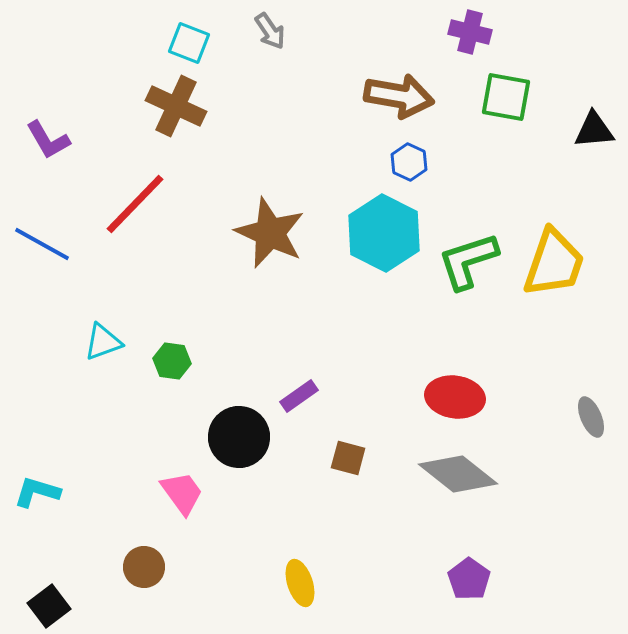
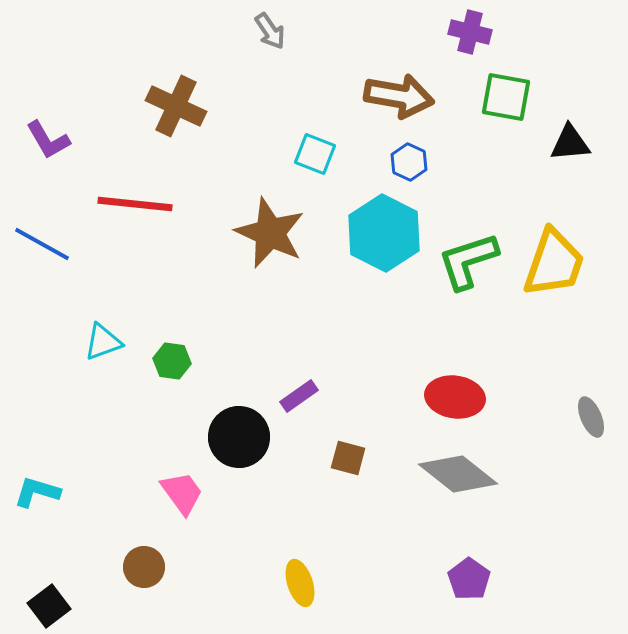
cyan square: moved 126 px right, 111 px down
black triangle: moved 24 px left, 13 px down
red line: rotated 52 degrees clockwise
